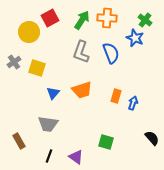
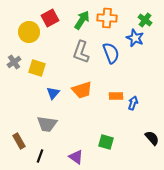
orange rectangle: rotated 72 degrees clockwise
gray trapezoid: moved 1 px left
black line: moved 9 px left
